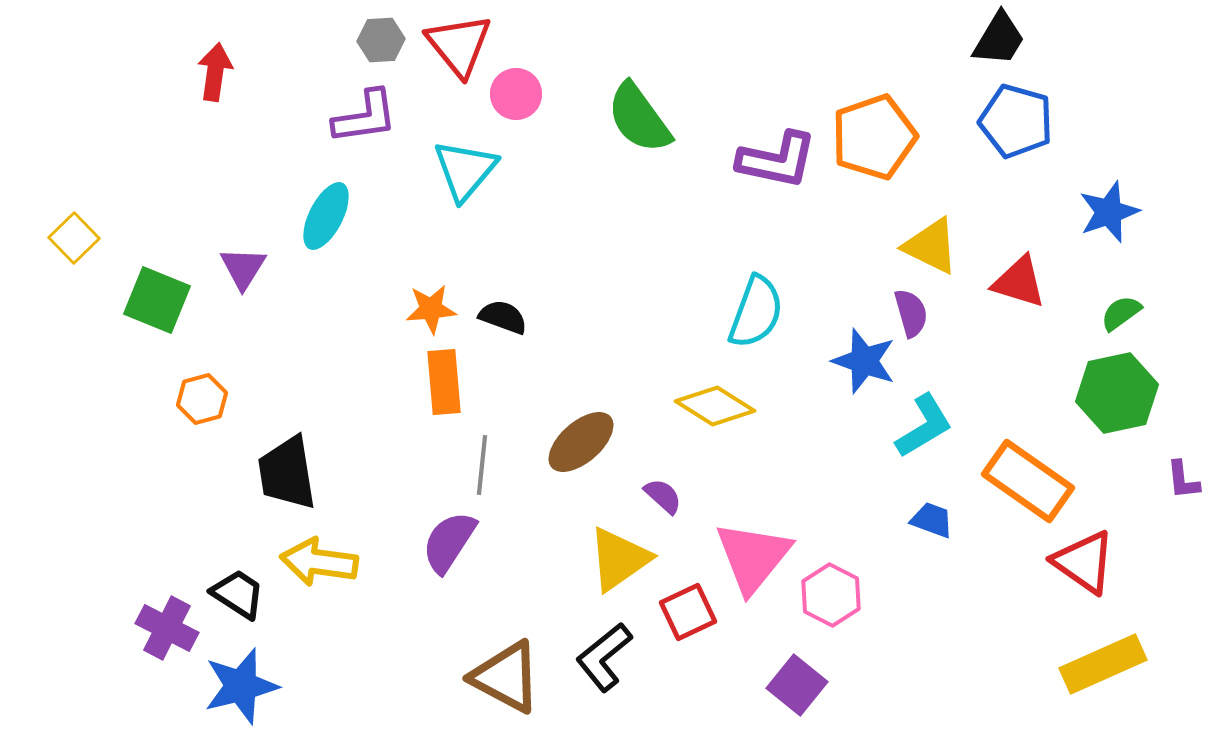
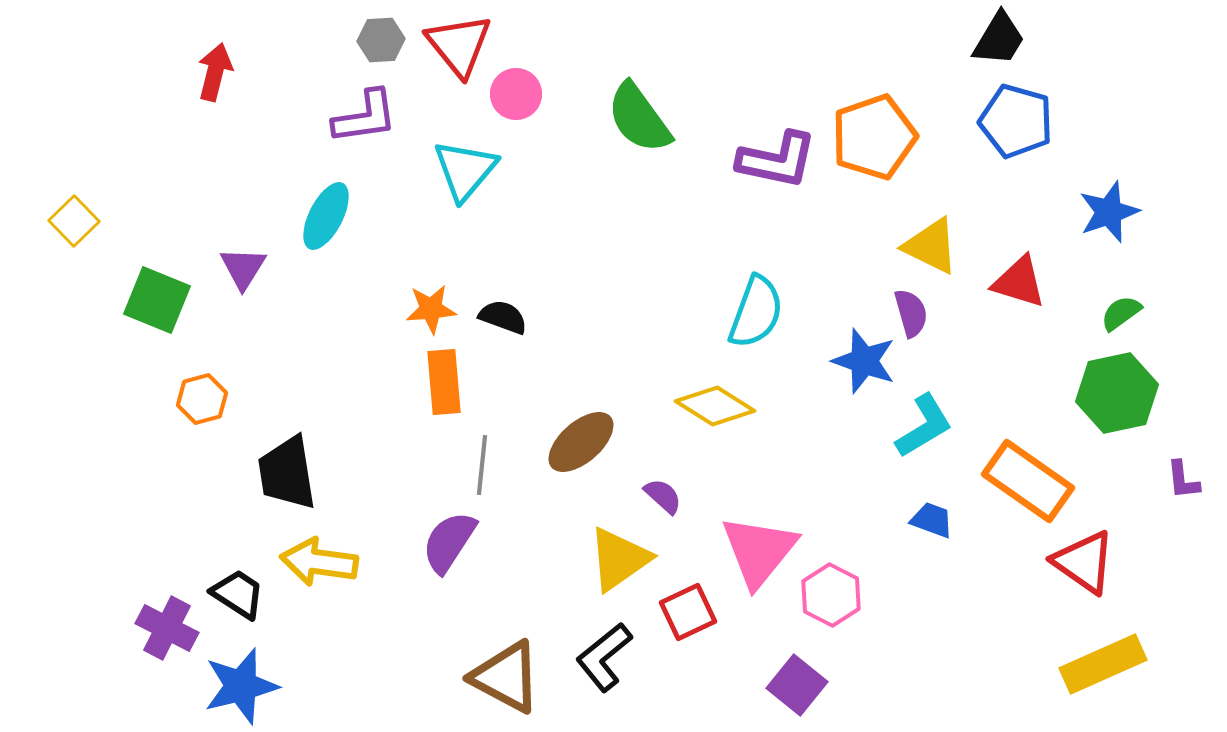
red arrow at (215, 72): rotated 6 degrees clockwise
yellow square at (74, 238): moved 17 px up
pink triangle at (753, 557): moved 6 px right, 6 px up
